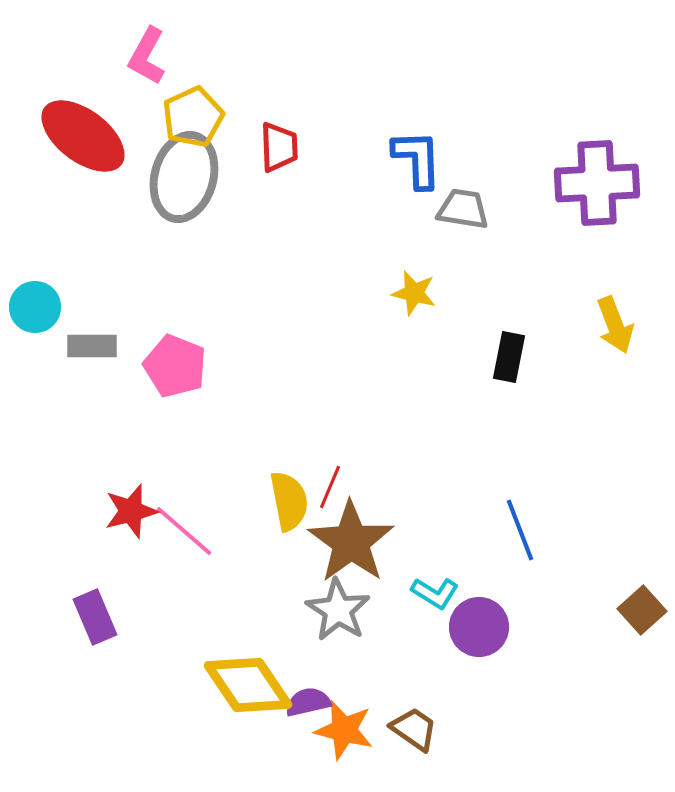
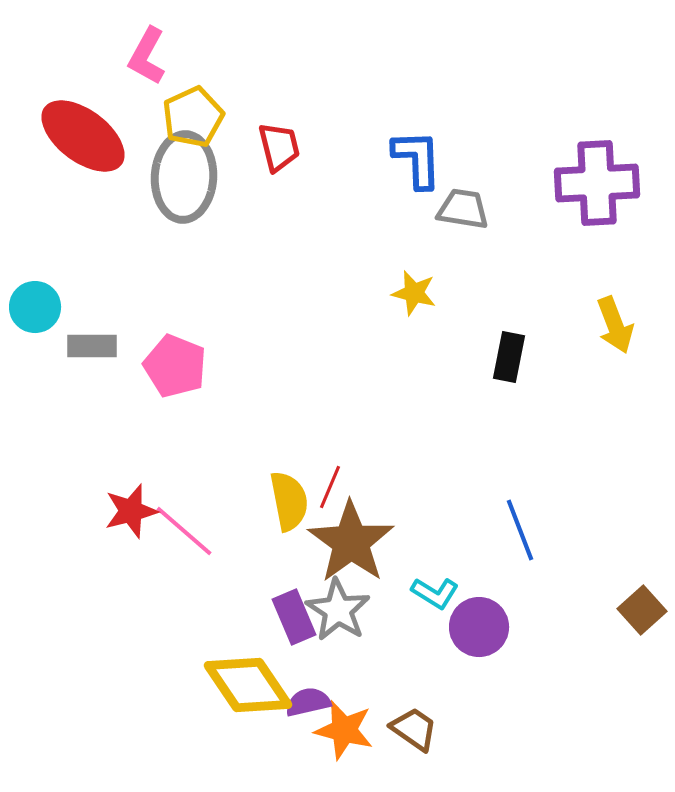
red trapezoid: rotated 12 degrees counterclockwise
gray ellipse: rotated 12 degrees counterclockwise
purple rectangle: moved 199 px right
